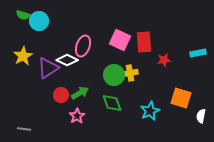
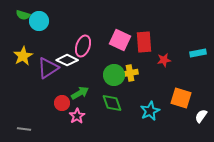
red circle: moved 1 px right, 8 px down
white semicircle: rotated 24 degrees clockwise
